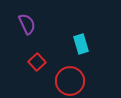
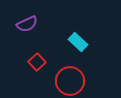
purple semicircle: rotated 90 degrees clockwise
cyan rectangle: moved 3 px left, 2 px up; rotated 30 degrees counterclockwise
